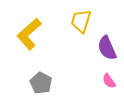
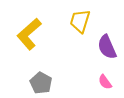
yellow trapezoid: moved 1 px left
purple semicircle: moved 1 px up
pink semicircle: moved 4 px left, 1 px down
